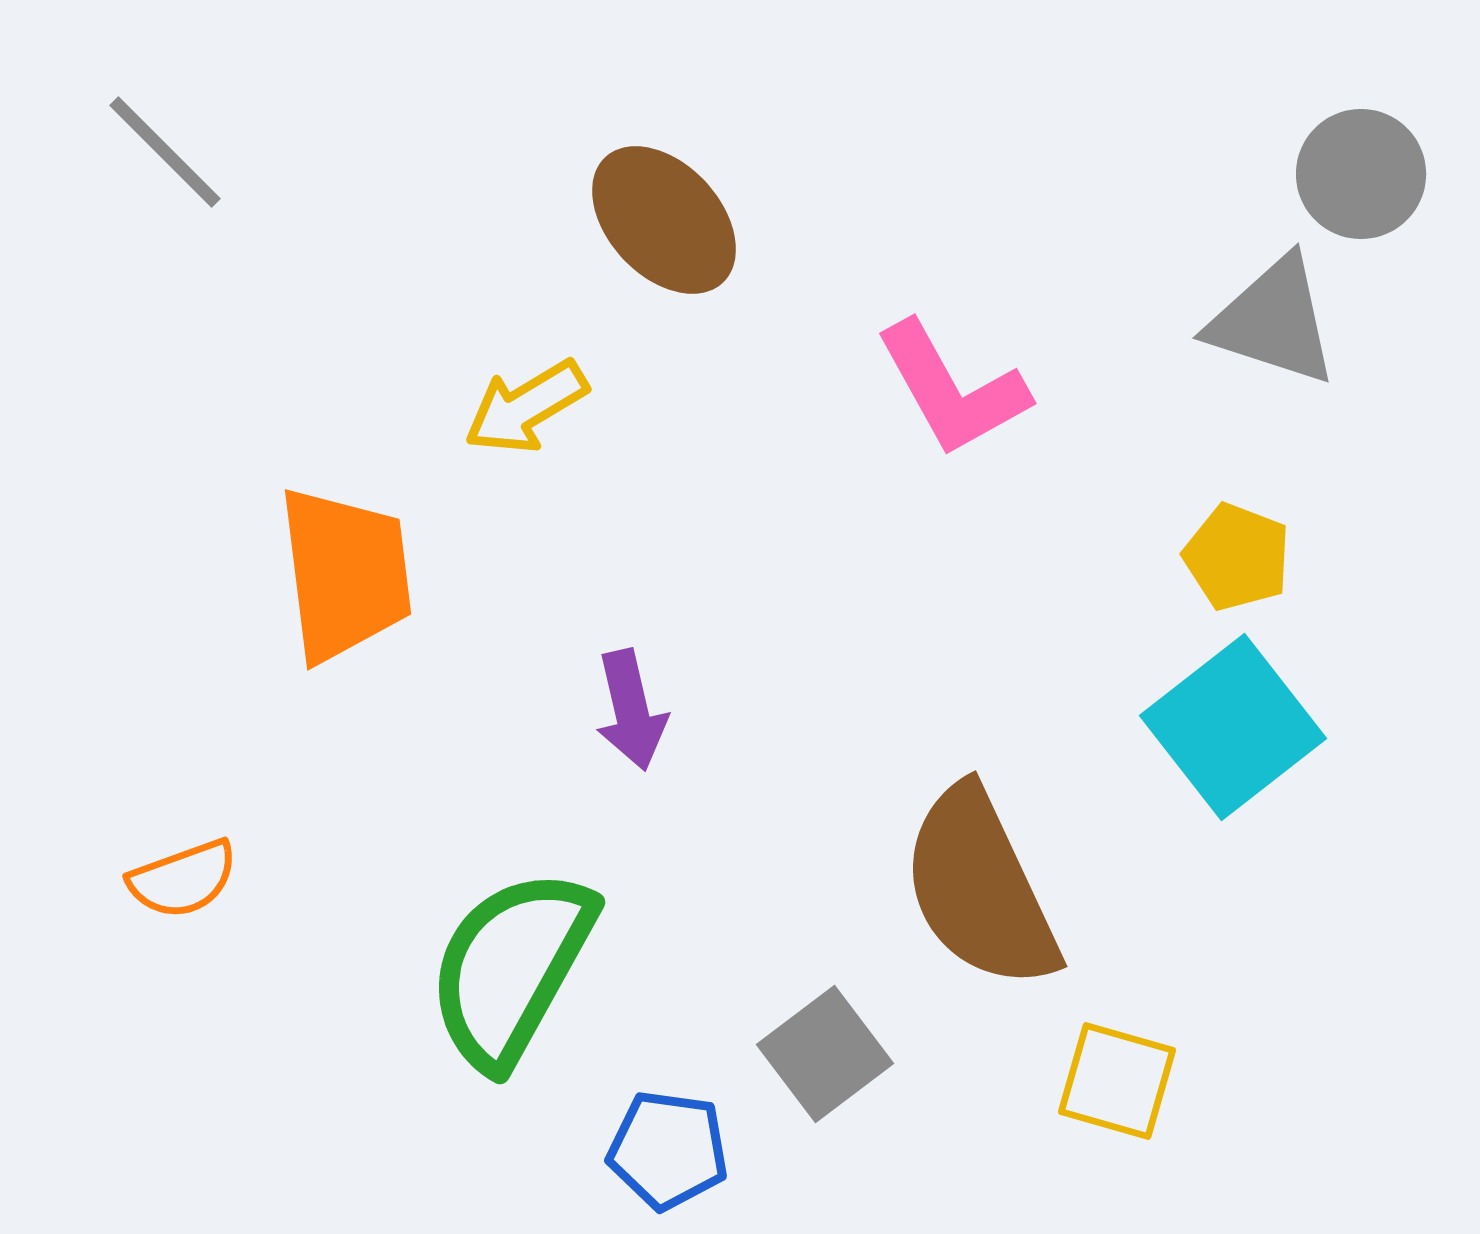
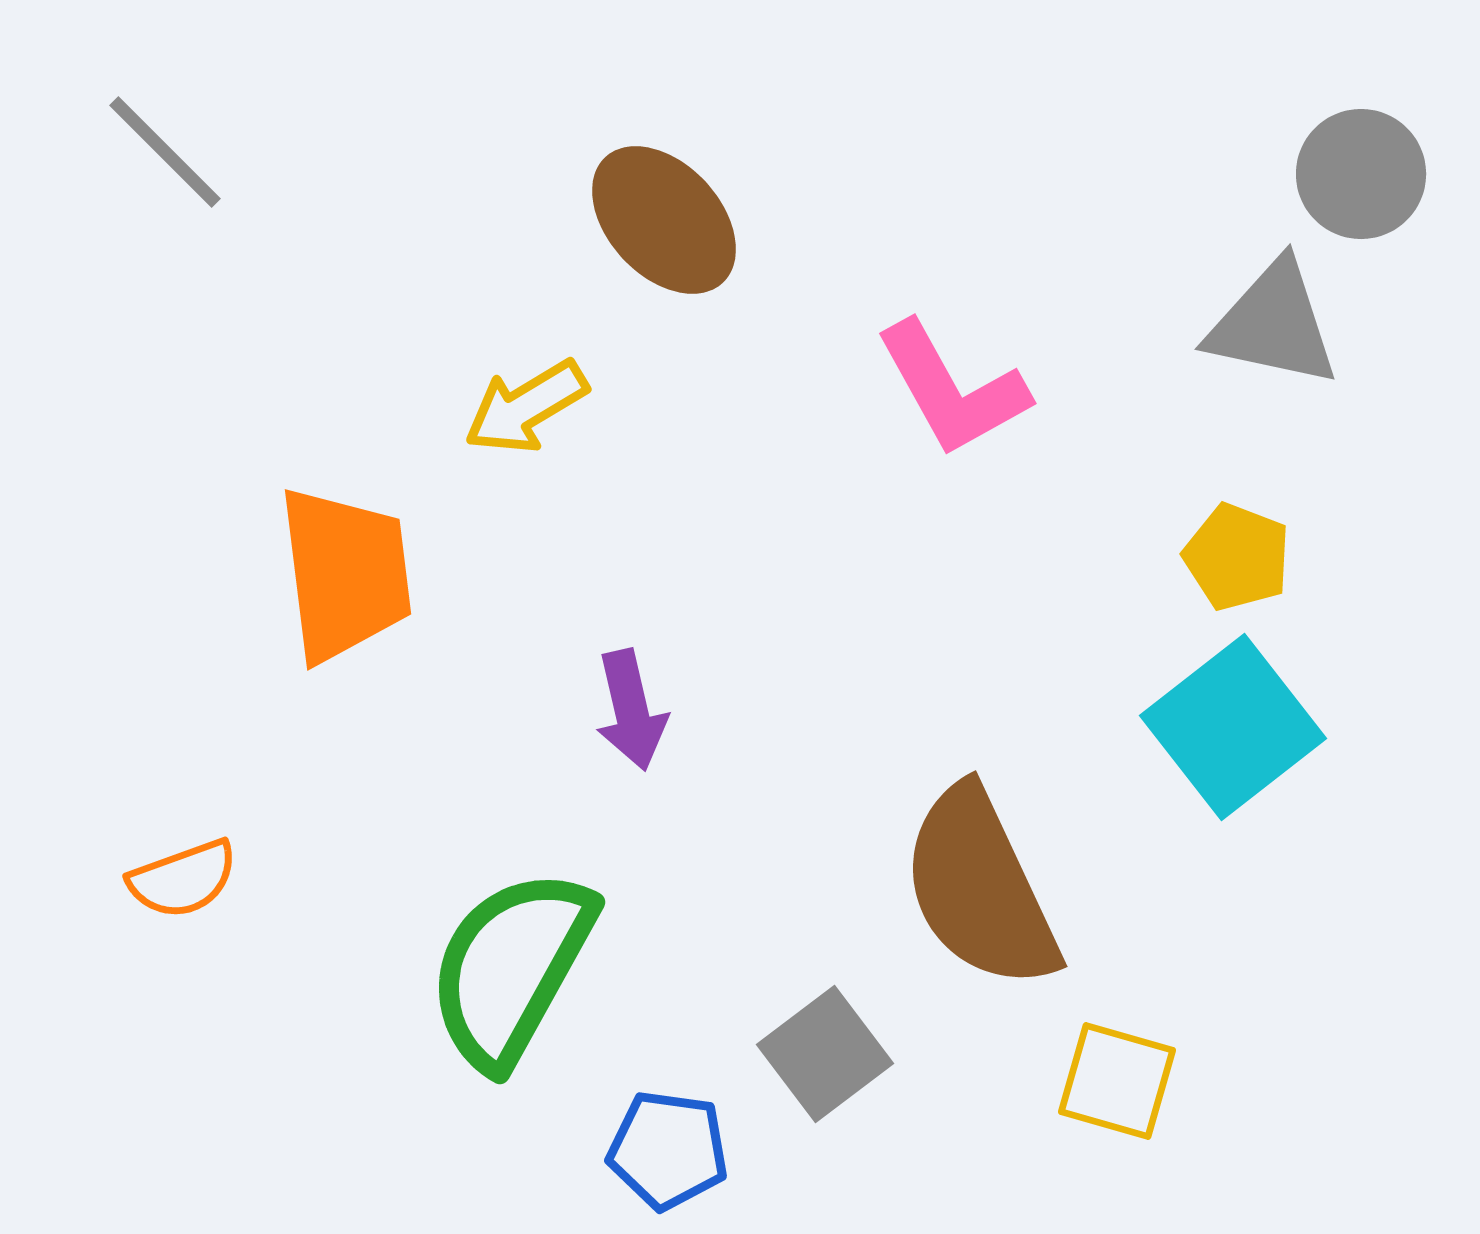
gray triangle: moved 3 px down; rotated 6 degrees counterclockwise
